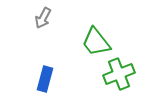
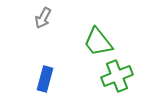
green trapezoid: moved 2 px right
green cross: moved 2 px left, 2 px down
